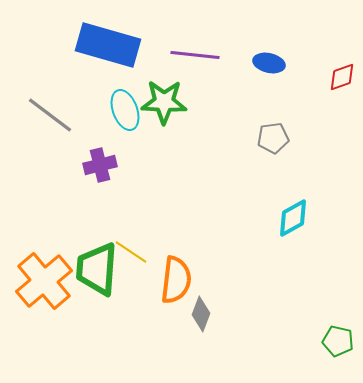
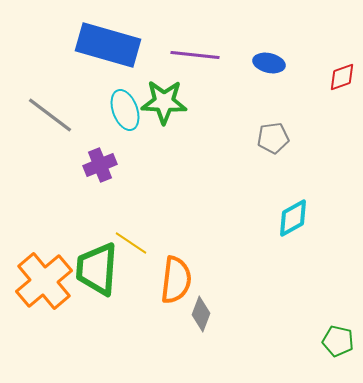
purple cross: rotated 8 degrees counterclockwise
yellow line: moved 9 px up
